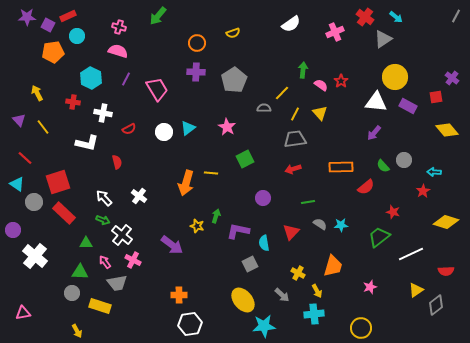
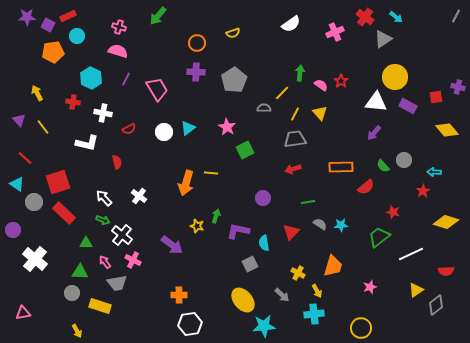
green arrow at (303, 70): moved 3 px left, 3 px down
purple cross at (452, 78): moved 6 px right, 9 px down; rotated 24 degrees counterclockwise
green square at (245, 159): moved 9 px up
white cross at (35, 256): moved 3 px down
